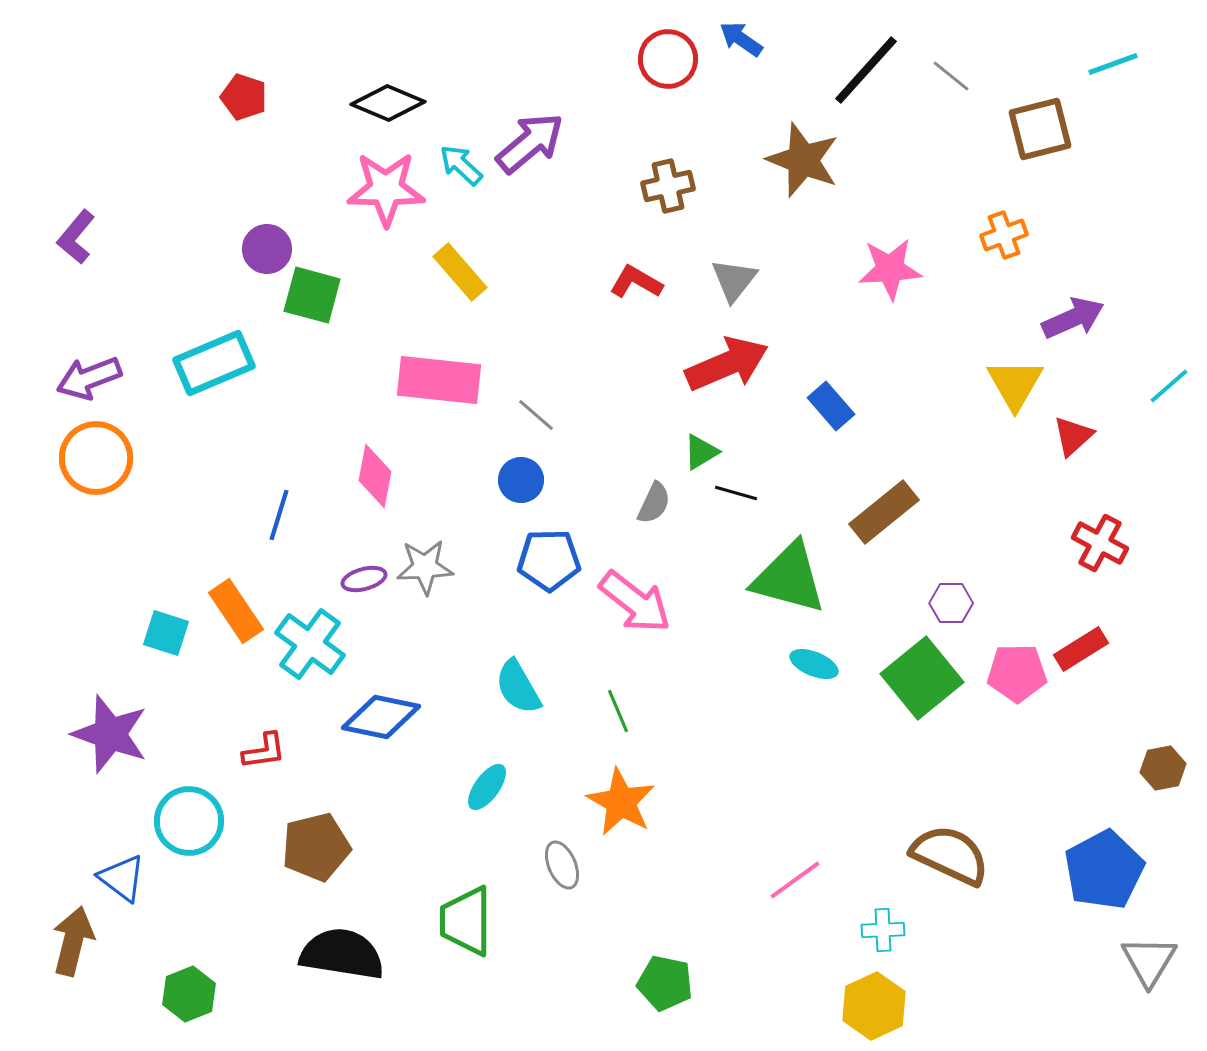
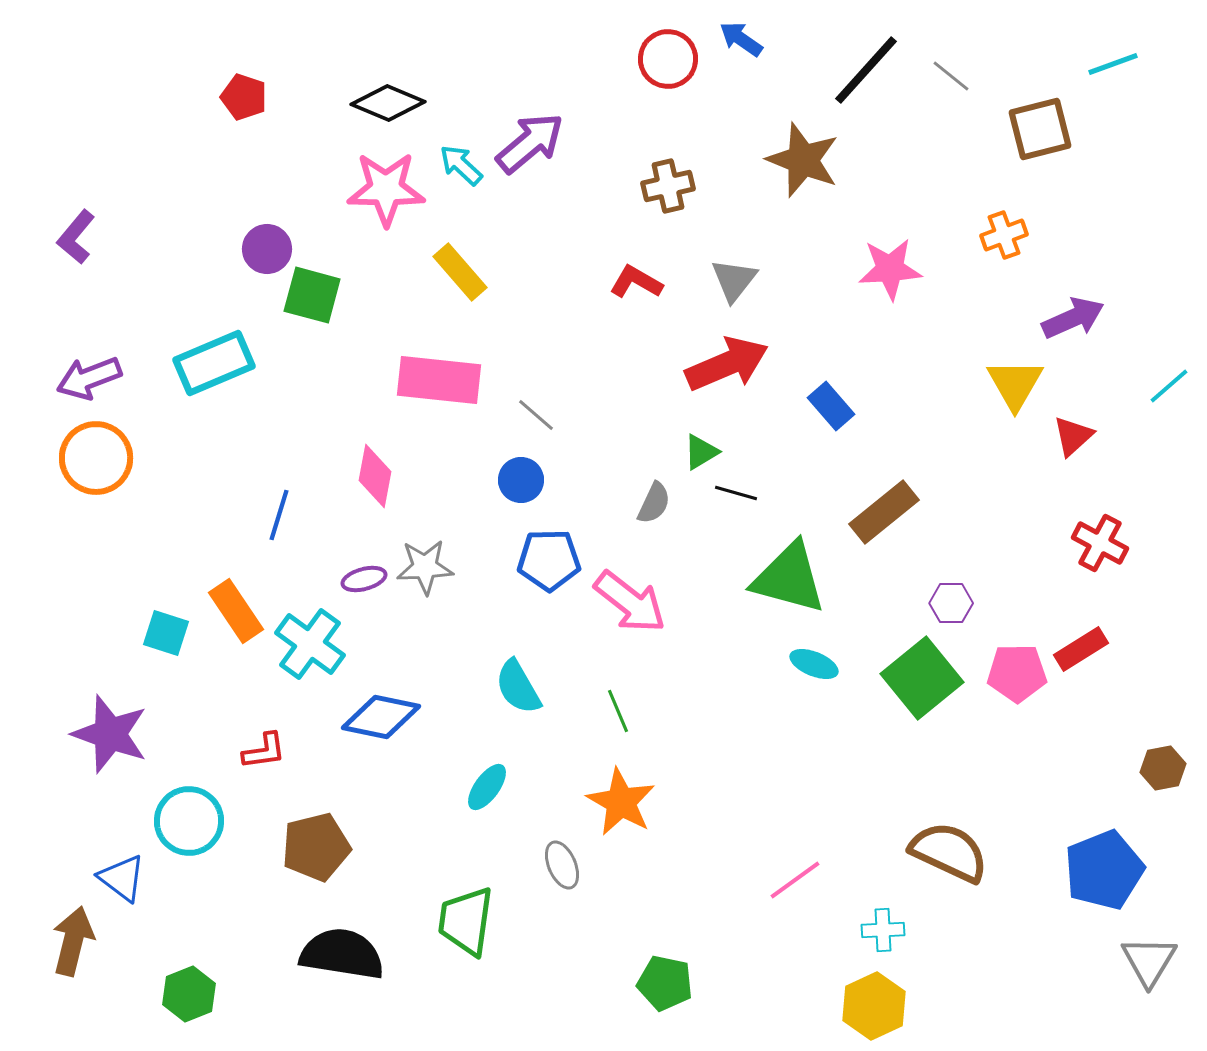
pink arrow at (635, 602): moved 5 px left
brown semicircle at (950, 855): moved 1 px left, 3 px up
blue pentagon at (1104, 870): rotated 6 degrees clockwise
green trapezoid at (466, 921): rotated 8 degrees clockwise
